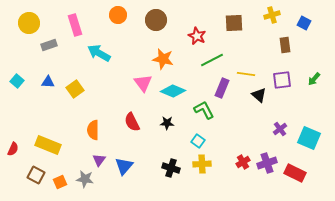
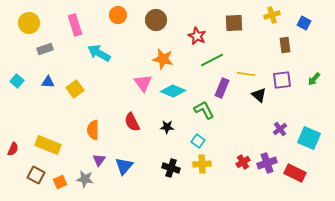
gray rectangle at (49, 45): moved 4 px left, 4 px down
black star at (167, 123): moved 4 px down
